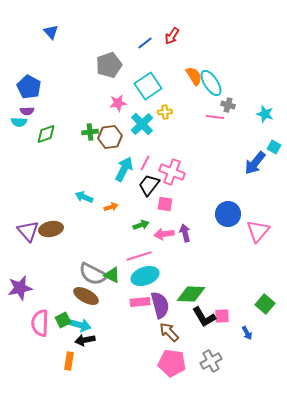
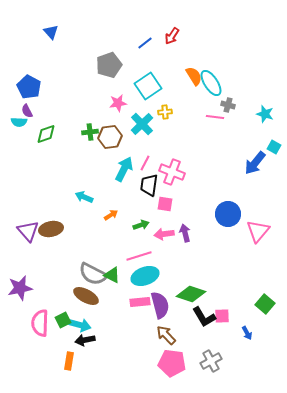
purple semicircle at (27, 111): rotated 64 degrees clockwise
black trapezoid at (149, 185): rotated 30 degrees counterclockwise
orange arrow at (111, 207): moved 8 px down; rotated 16 degrees counterclockwise
green diamond at (191, 294): rotated 16 degrees clockwise
brown arrow at (169, 332): moved 3 px left, 3 px down
